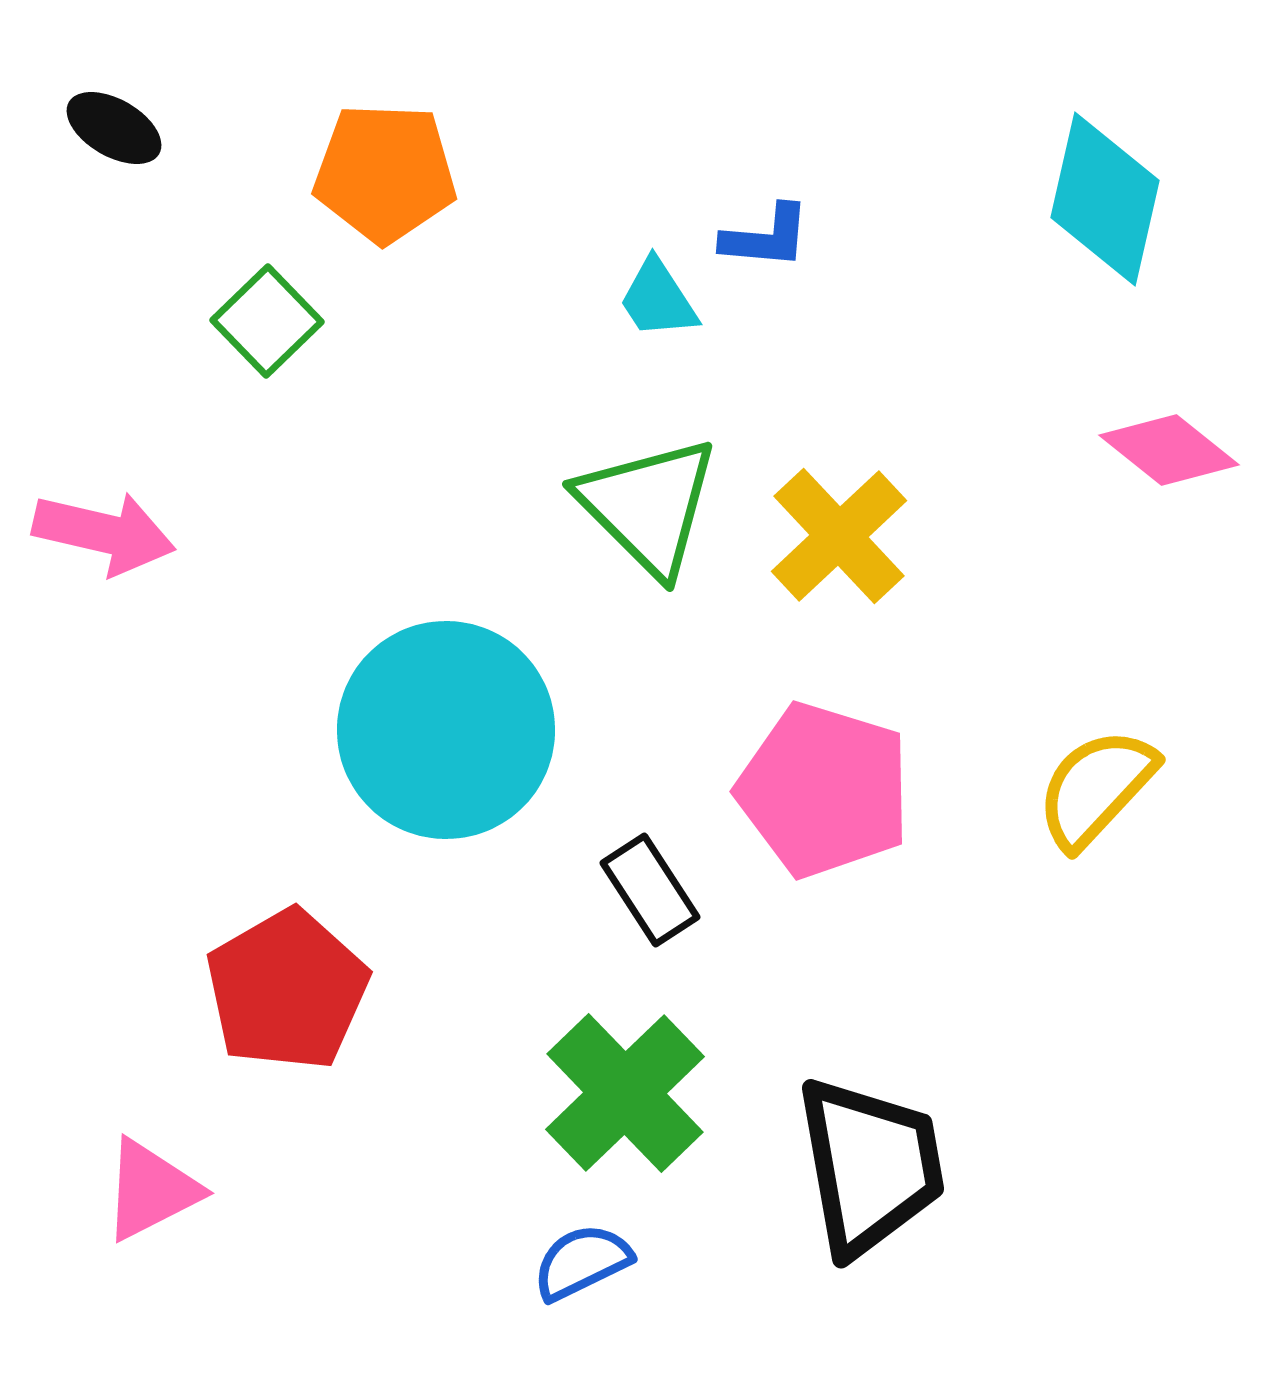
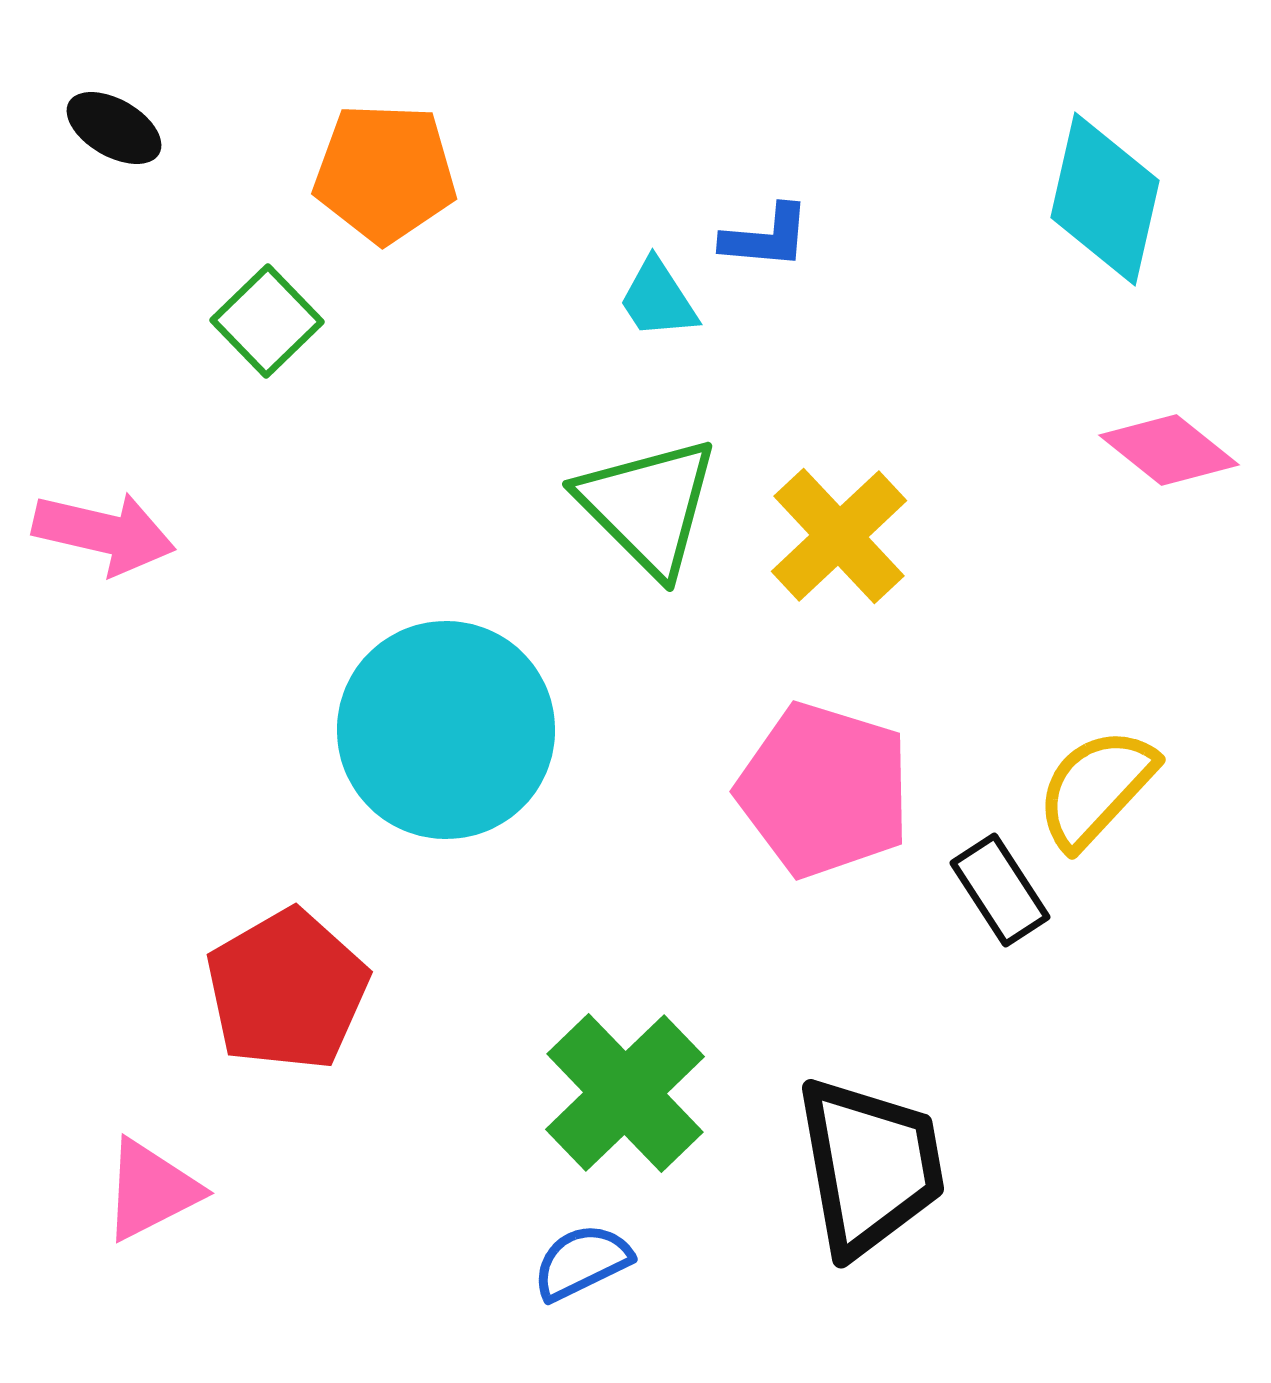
black rectangle: moved 350 px right
